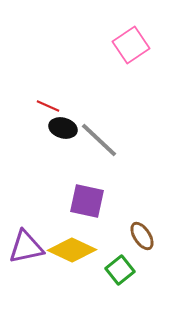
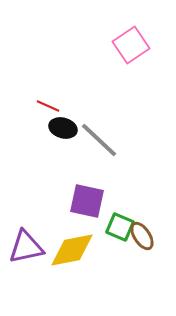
yellow diamond: rotated 36 degrees counterclockwise
green square: moved 43 px up; rotated 28 degrees counterclockwise
